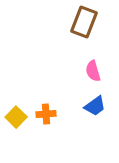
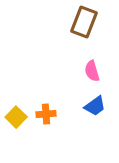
pink semicircle: moved 1 px left
